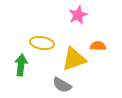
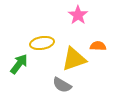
pink star: rotated 12 degrees counterclockwise
yellow ellipse: rotated 20 degrees counterclockwise
green arrow: moved 2 px left, 1 px up; rotated 30 degrees clockwise
